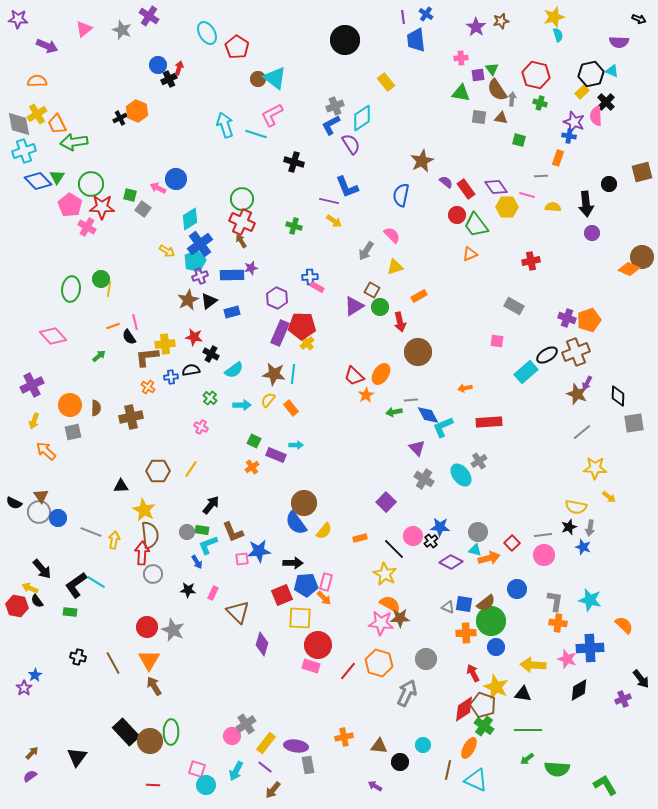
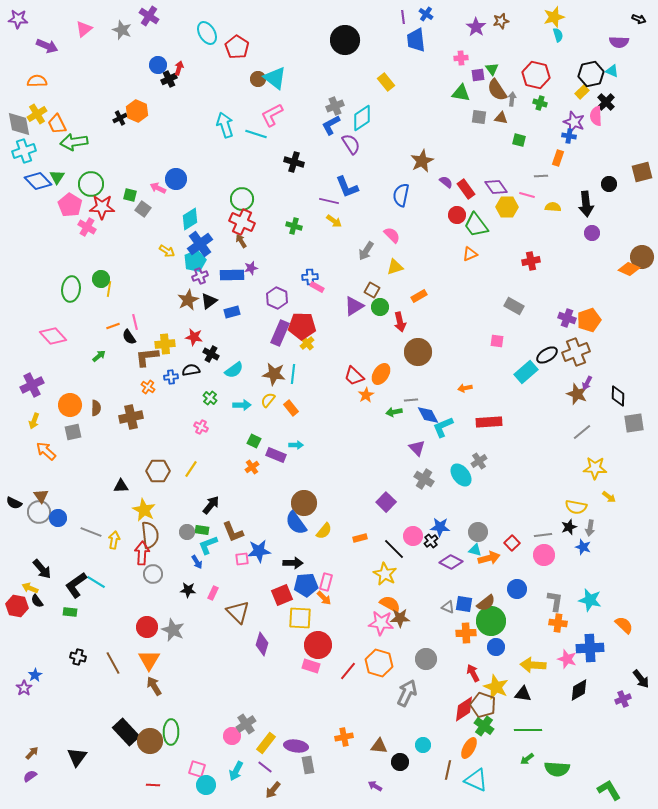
green L-shape at (605, 785): moved 4 px right, 5 px down
